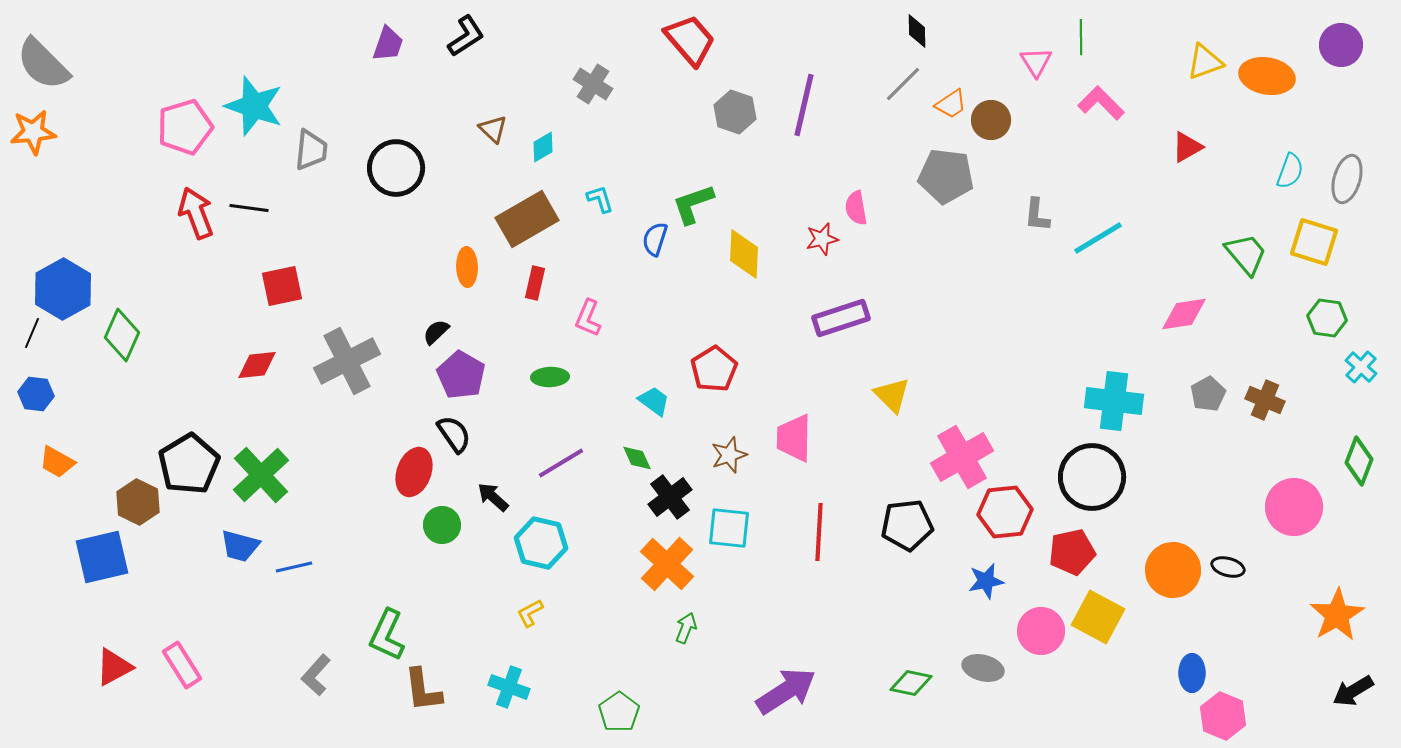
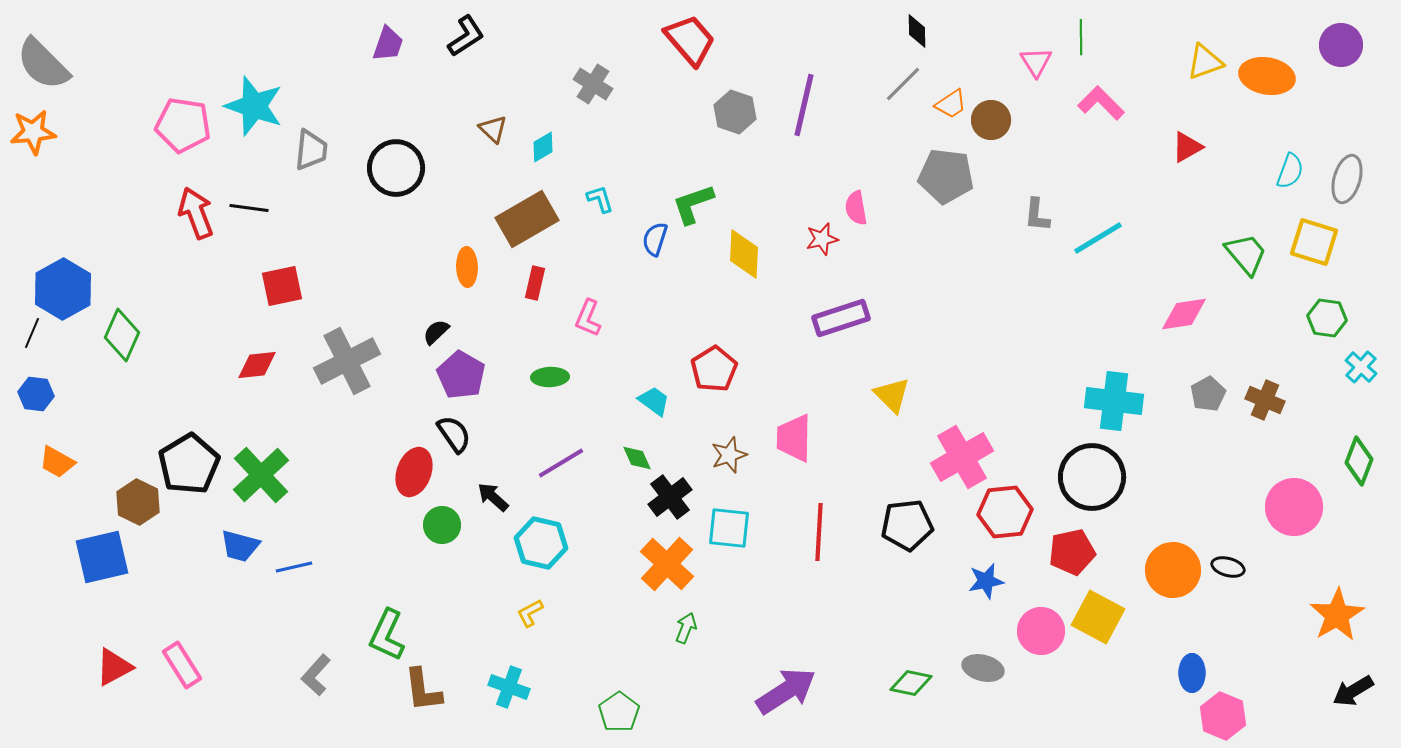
pink pentagon at (185, 127): moved 2 px left, 2 px up; rotated 26 degrees clockwise
